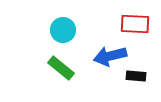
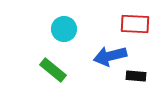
cyan circle: moved 1 px right, 1 px up
green rectangle: moved 8 px left, 2 px down
